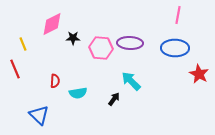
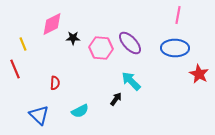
purple ellipse: rotated 45 degrees clockwise
red semicircle: moved 2 px down
cyan semicircle: moved 2 px right, 18 px down; rotated 18 degrees counterclockwise
black arrow: moved 2 px right
